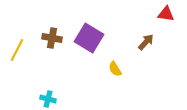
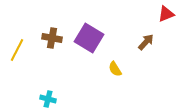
red triangle: rotated 30 degrees counterclockwise
